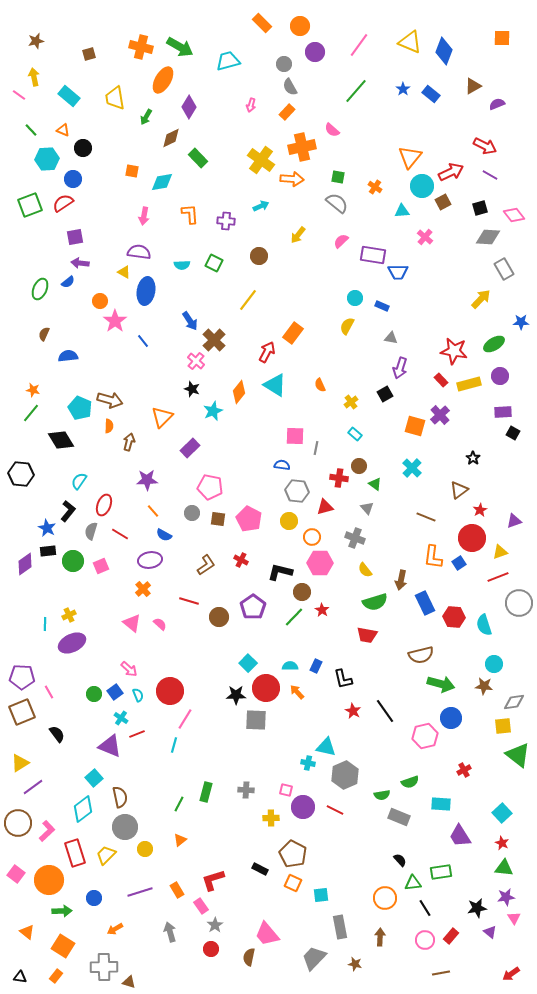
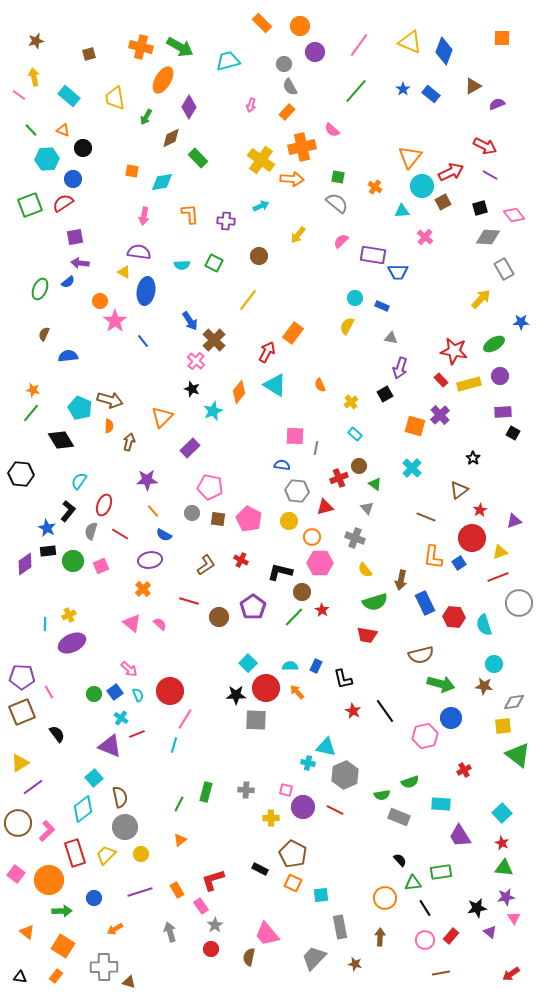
red cross at (339, 478): rotated 30 degrees counterclockwise
yellow circle at (145, 849): moved 4 px left, 5 px down
